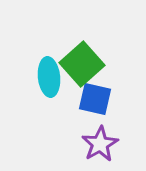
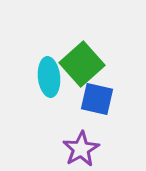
blue square: moved 2 px right
purple star: moved 19 px left, 5 px down
